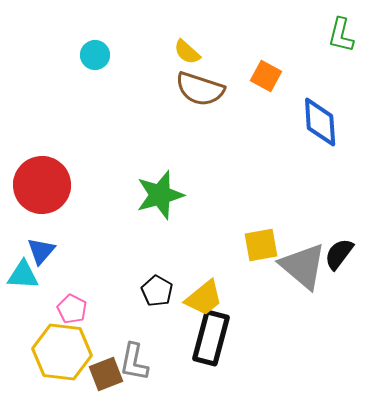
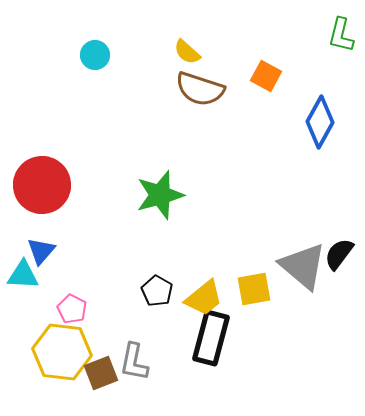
blue diamond: rotated 33 degrees clockwise
yellow square: moved 7 px left, 44 px down
brown square: moved 5 px left, 1 px up
